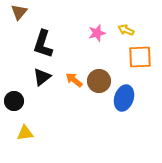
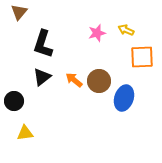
orange square: moved 2 px right
